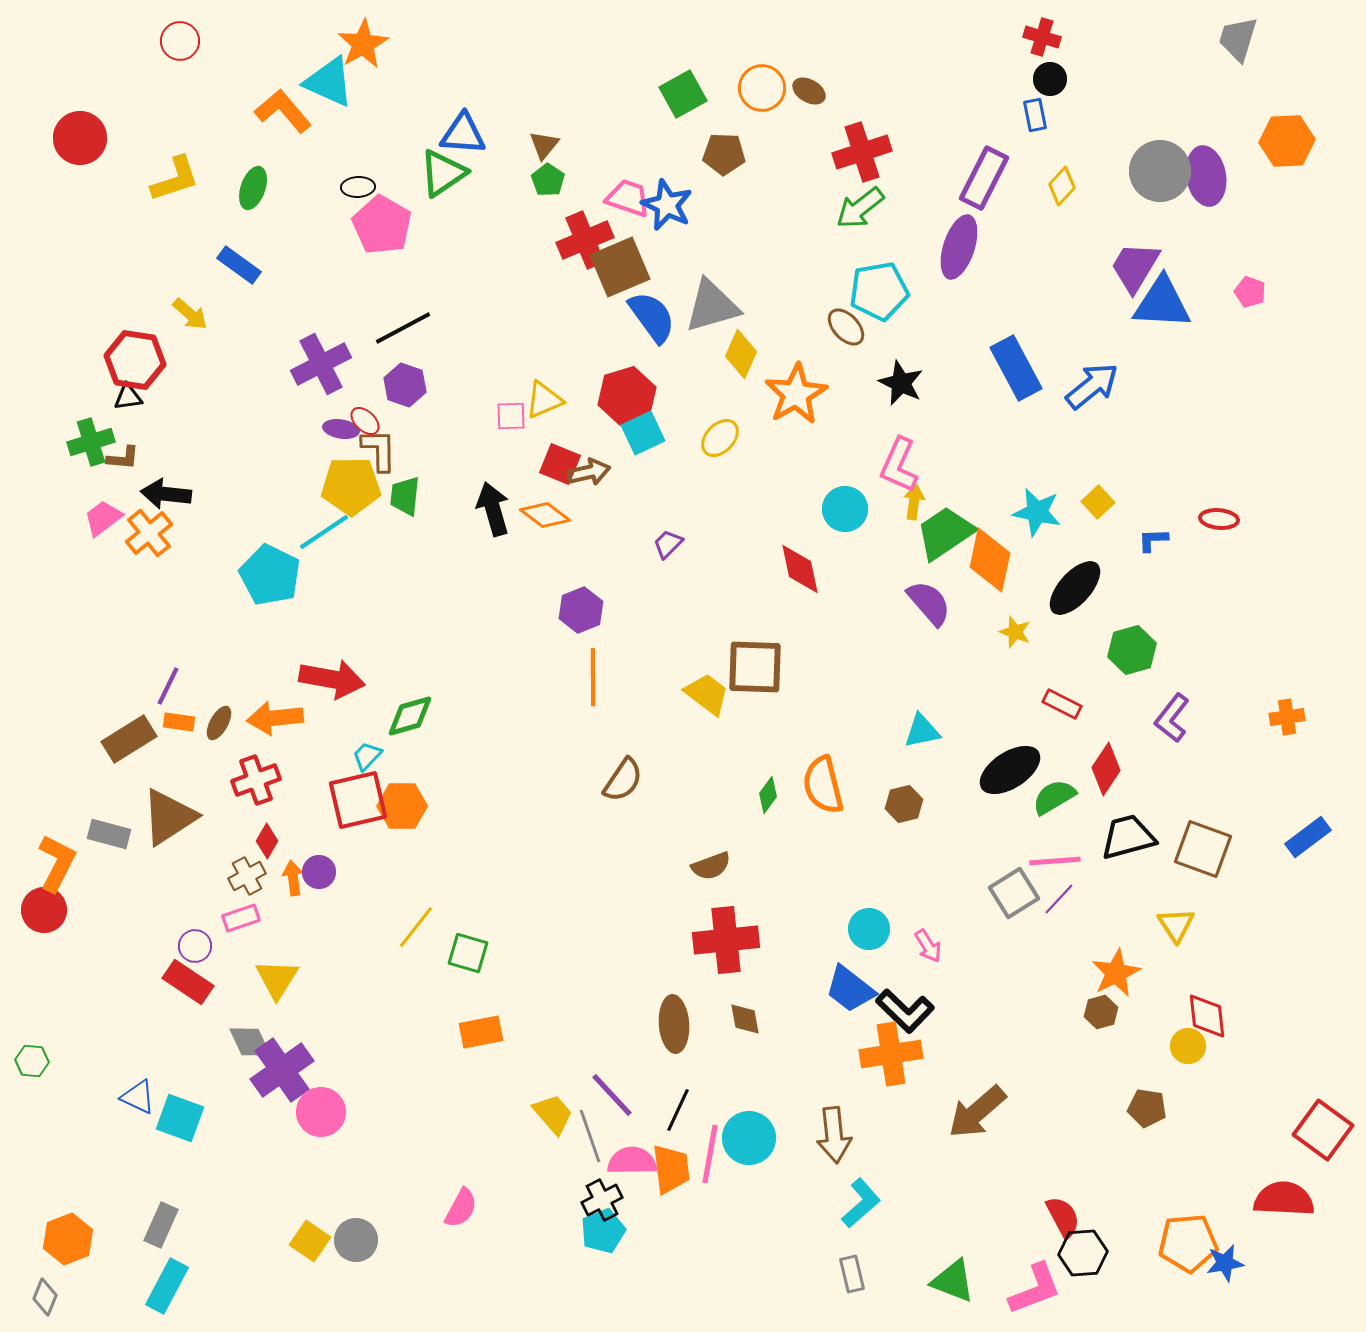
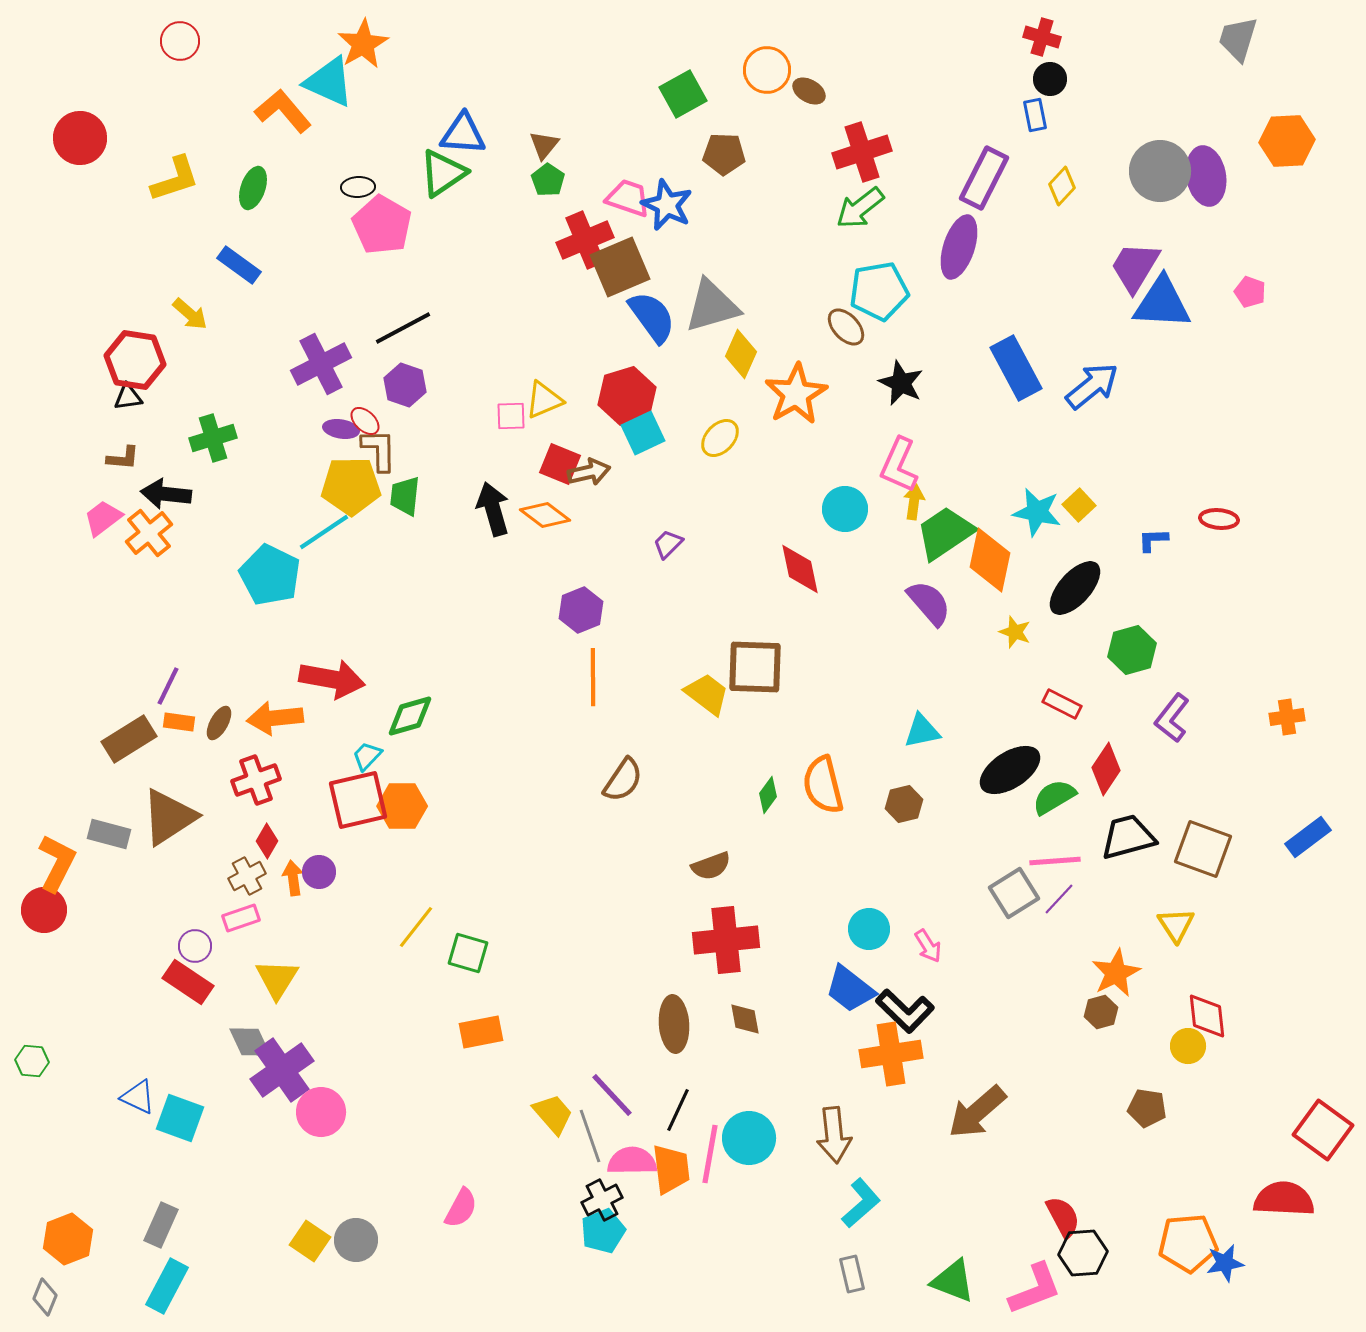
orange circle at (762, 88): moved 5 px right, 18 px up
green cross at (91, 442): moved 122 px right, 4 px up
yellow square at (1098, 502): moved 19 px left, 3 px down
